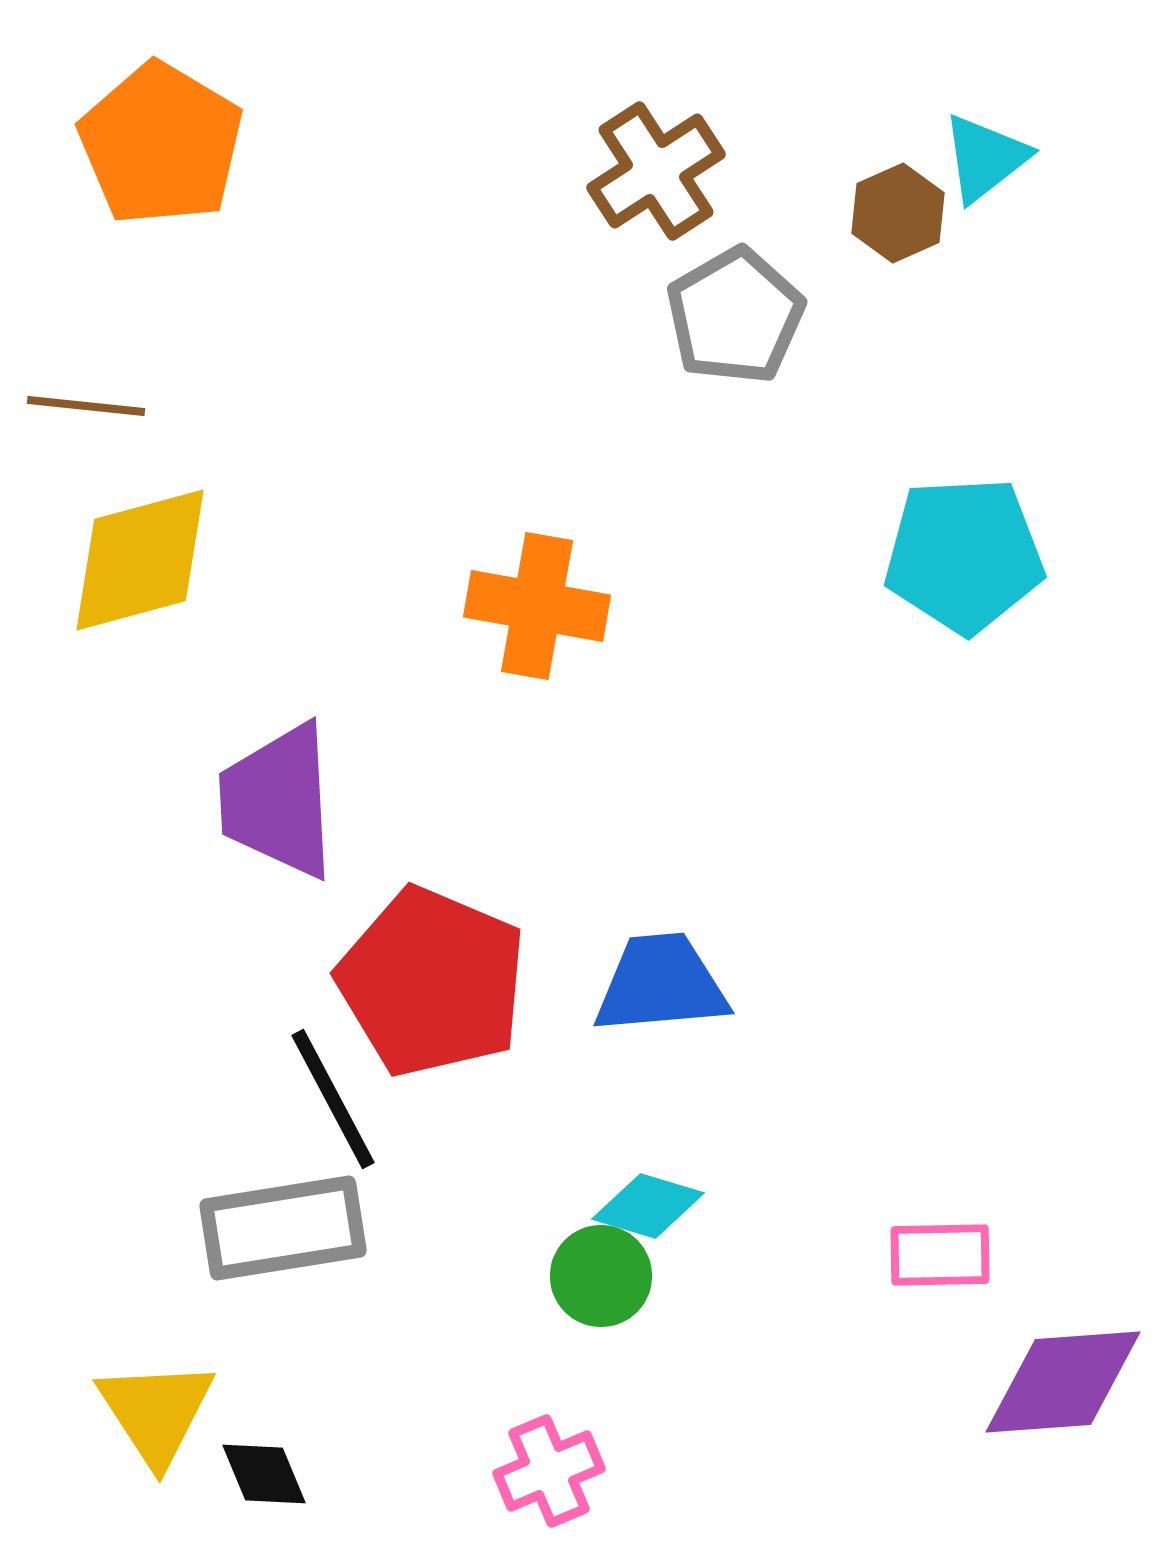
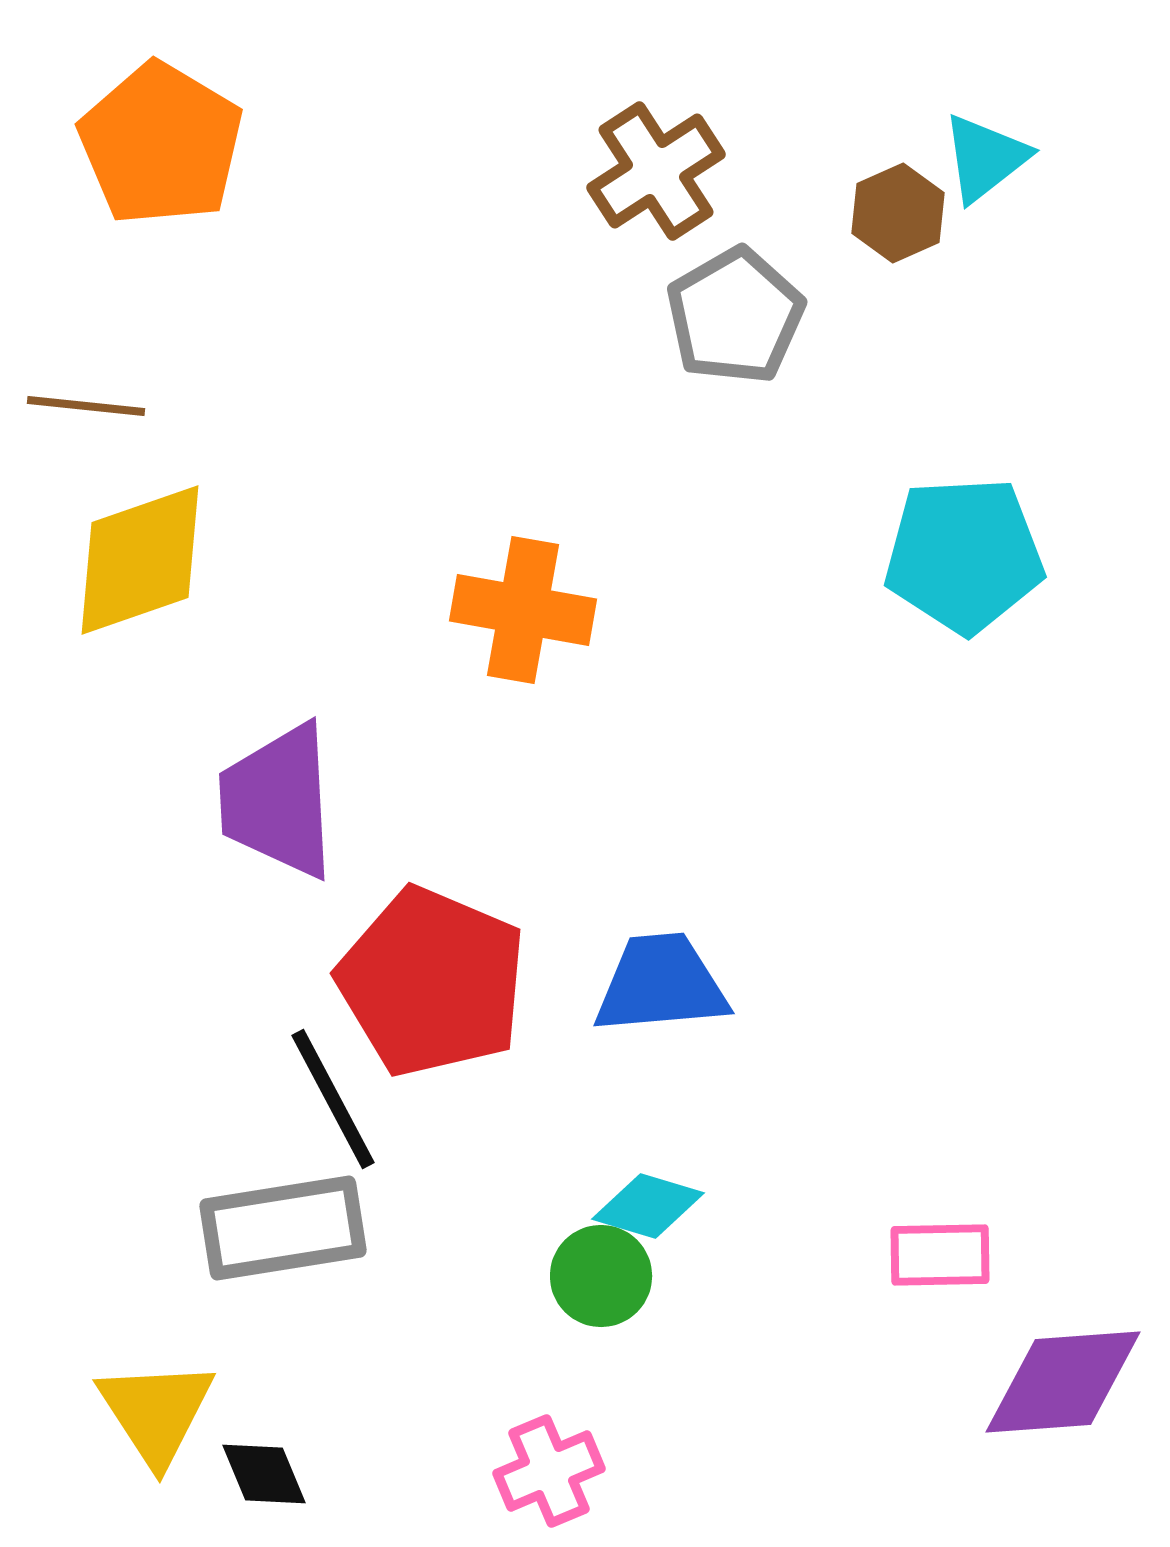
yellow diamond: rotated 4 degrees counterclockwise
orange cross: moved 14 px left, 4 px down
